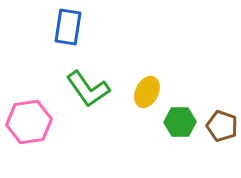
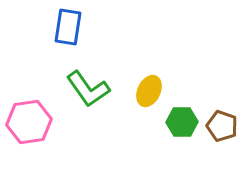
yellow ellipse: moved 2 px right, 1 px up
green hexagon: moved 2 px right
